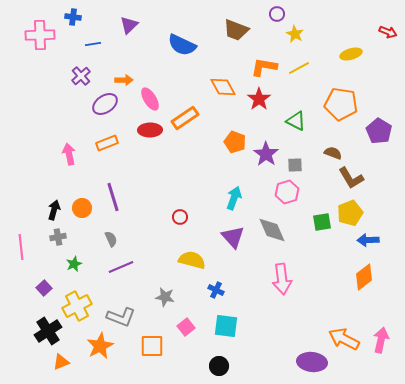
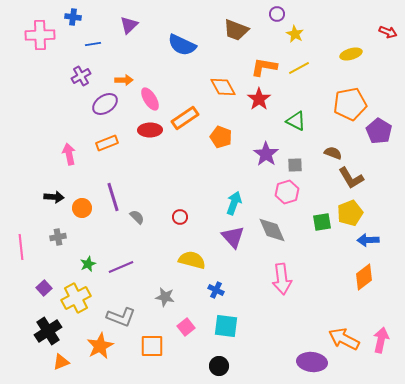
purple cross at (81, 76): rotated 12 degrees clockwise
orange pentagon at (341, 104): moved 9 px right; rotated 20 degrees counterclockwise
orange pentagon at (235, 142): moved 14 px left, 5 px up
cyan arrow at (234, 198): moved 5 px down
black arrow at (54, 210): moved 13 px up; rotated 78 degrees clockwise
gray semicircle at (111, 239): moved 26 px right, 22 px up; rotated 21 degrees counterclockwise
green star at (74, 264): moved 14 px right
yellow cross at (77, 306): moved 1 px left, 8 px up
